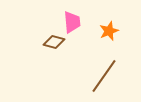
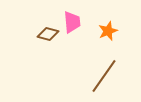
orange star: moved 1 px left
brown diamond: moved 6 px left, 8 px up
